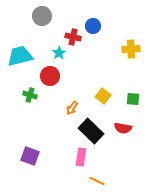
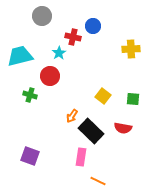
orange arrow: moved 8 px down
orange line: moved 1 px right
